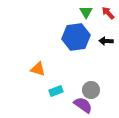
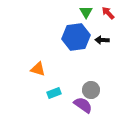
black arrow: moved 4 px left, 1 px up
cyan rectangle: moved 2 px left, 2 px down
